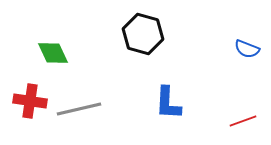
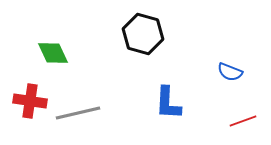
blue semicircle: moved 17 px left, 23 px down
gray line: moved 1 px left, 4 px down
